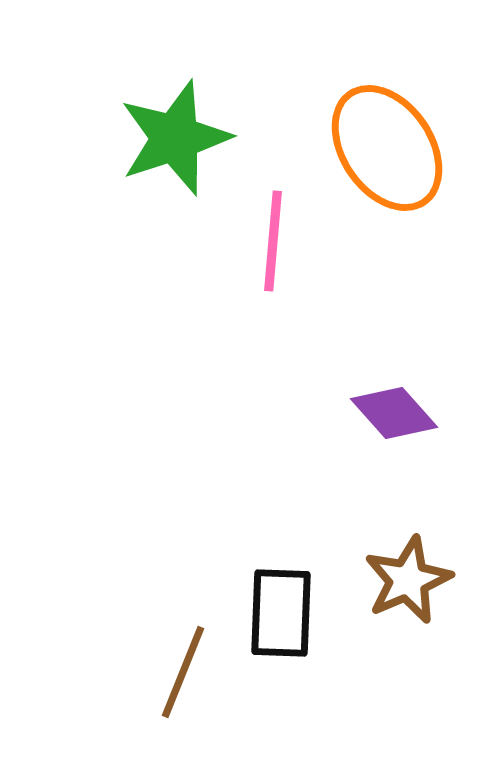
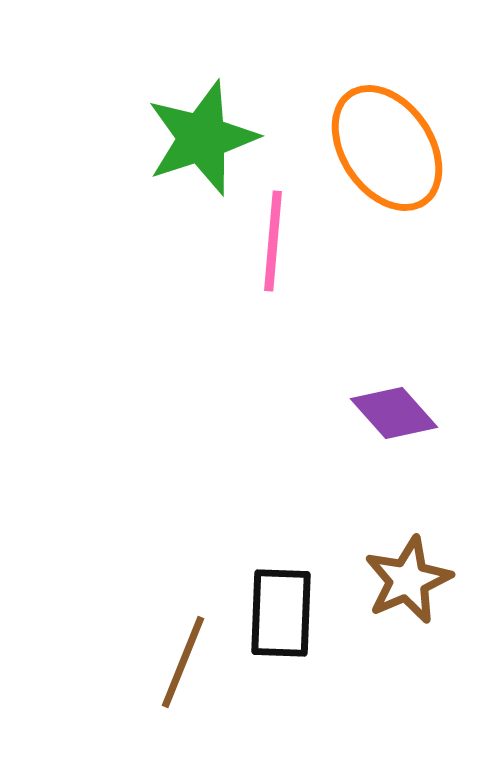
green star: moved 27 px right
brown line: moved 10 px up
